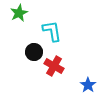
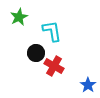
green star: moved 4 px down
black circle: moved 2 px right, 1 px down
